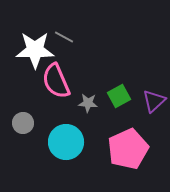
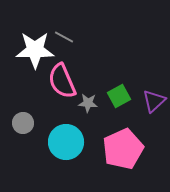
pink semicircle: moved 6 px right
pink pentagon: moved 5 px left
